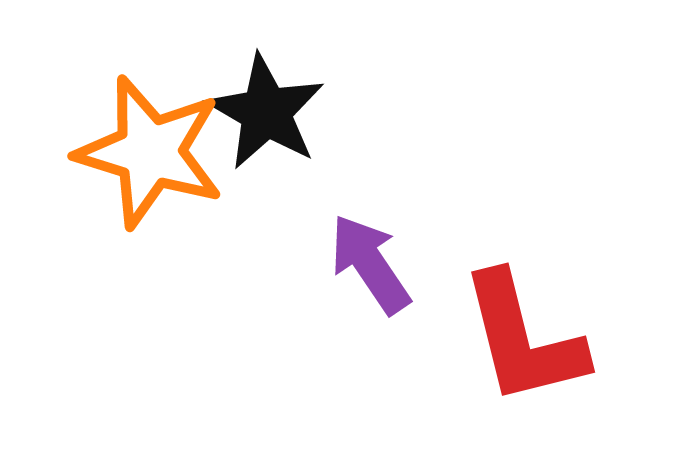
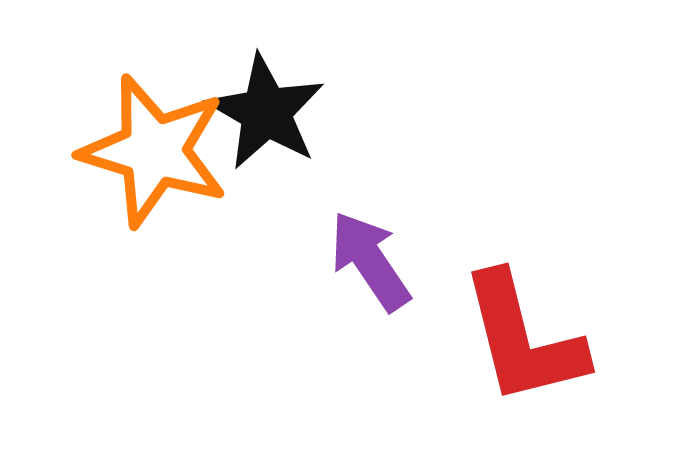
orange star: moved 4 px right, 1 px up
purple arrow: moved 3 px up
